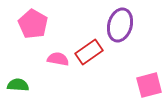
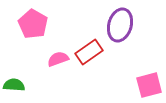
pink semicircle: rotated 30 degrees counterclockwise
green semicircle: moved 4 px left
